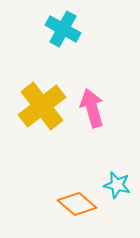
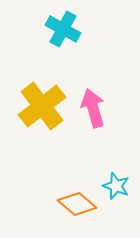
pink arrow: moved 1 px right
cyan star: moved 1 px left, 1 px down; rotated 8 degrees clockwise
